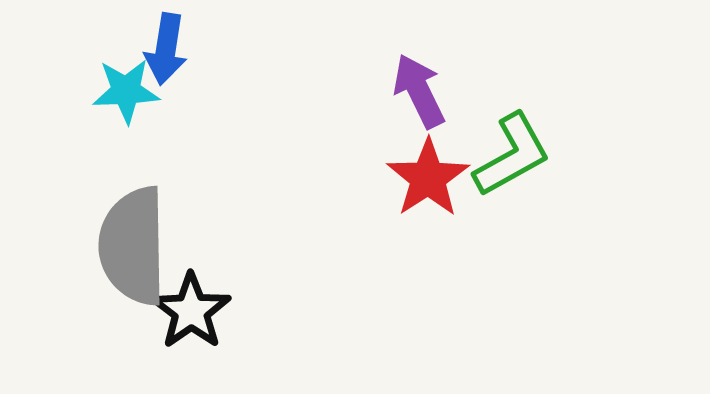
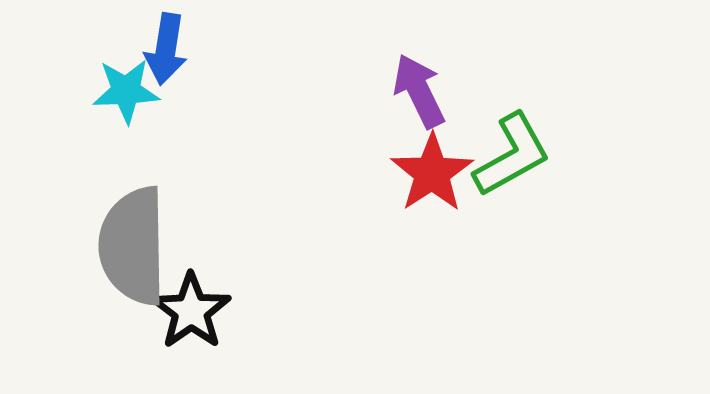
red star: moved 4 px right, 5 px up
